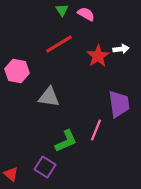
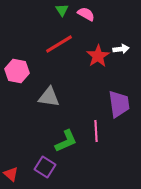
pink line: moved 1 px down; rotated 25 degrees counterclockwise
